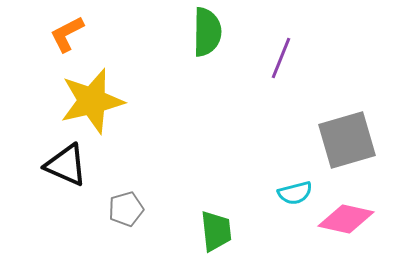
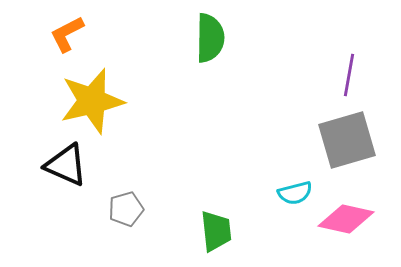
green semicircle: moved 3 px right, 6 px down
purple line: moved 68 px right, 17 px down; rotated 12 degrees counterclockwise
